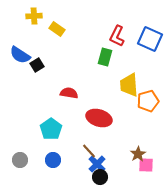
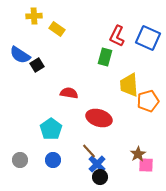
blue square: moved 2 px left, 1 px up
